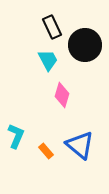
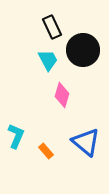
black circle: moved 2 px left, 5 px down
blue triangle: moved 6 px right, 3 px up
